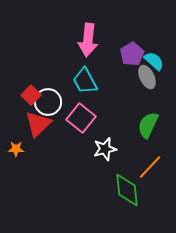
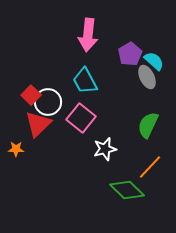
pink arrow: moved 5 px up
purple pentagon: moved 2 px left
green diamond: rotated 40 degrees counterclockwise
